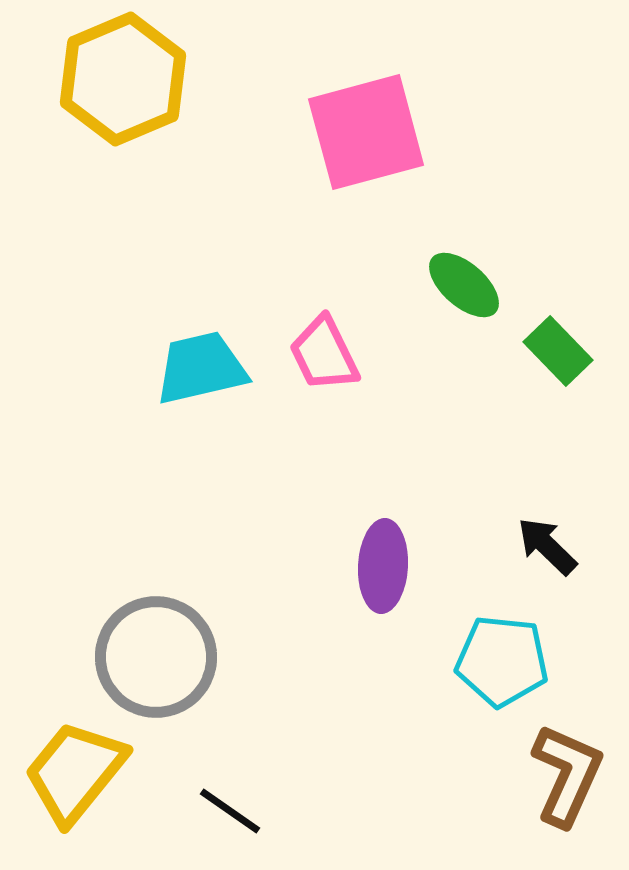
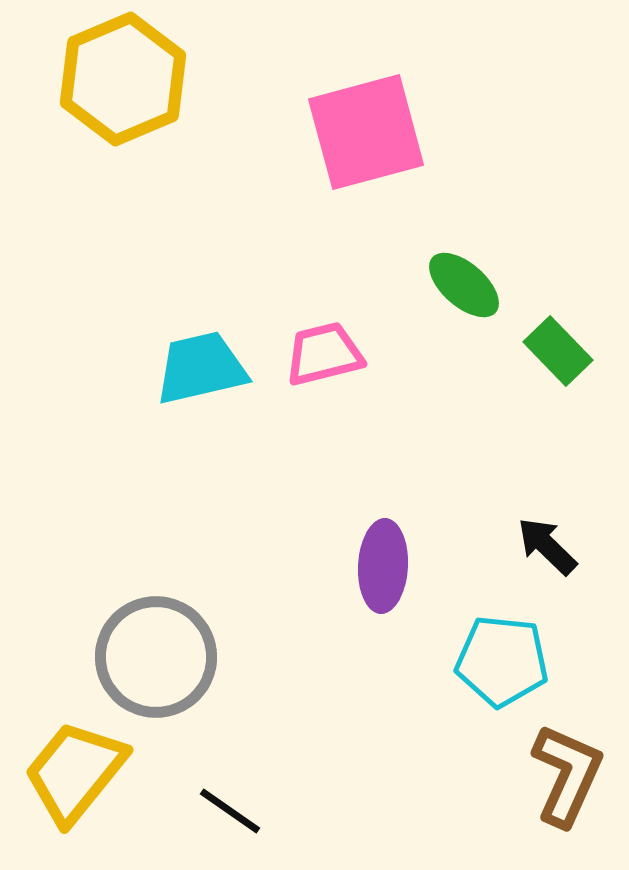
pink trapezoid: rotated 102 degrees clockwise
